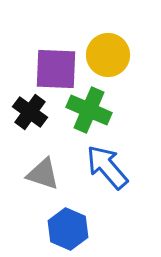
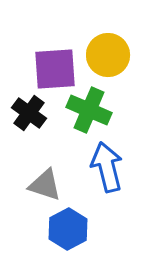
purple square: moved 1 px left; rotated 6 degrees counterclockwise
black cross: moved 1 px left, 1 px down
blue arrow: rotated 27 degrees clockwise
gray triangle: moved 2 px right, 11 px down
blue hexagon: rotated 9 degrees clockwise
